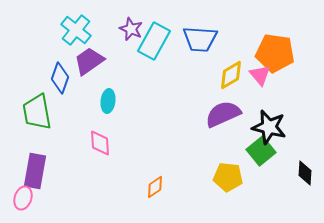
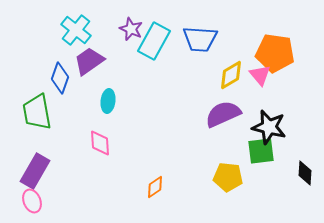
green square: rotated 32 degrees clockwise
purple rectangle: rotated 20 degrees clockwise
pink ellipse: moved 9 px right, 3 px down; rotated 40 degrees counterclockwise
